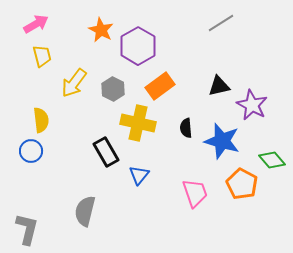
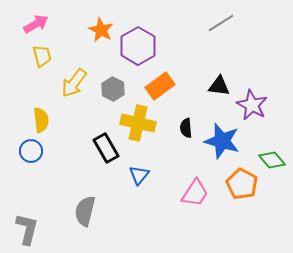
black triangle: rotated 20 degrees clockwise
black rectangle: moved 4 px up
pink trapezoid: rotated 52 degrees clockwise
